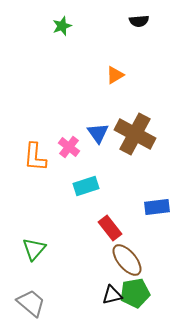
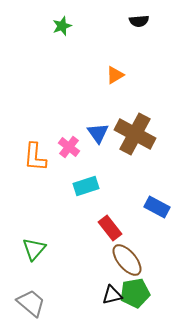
blue rectangle: rotated 35 degrees clockwise
